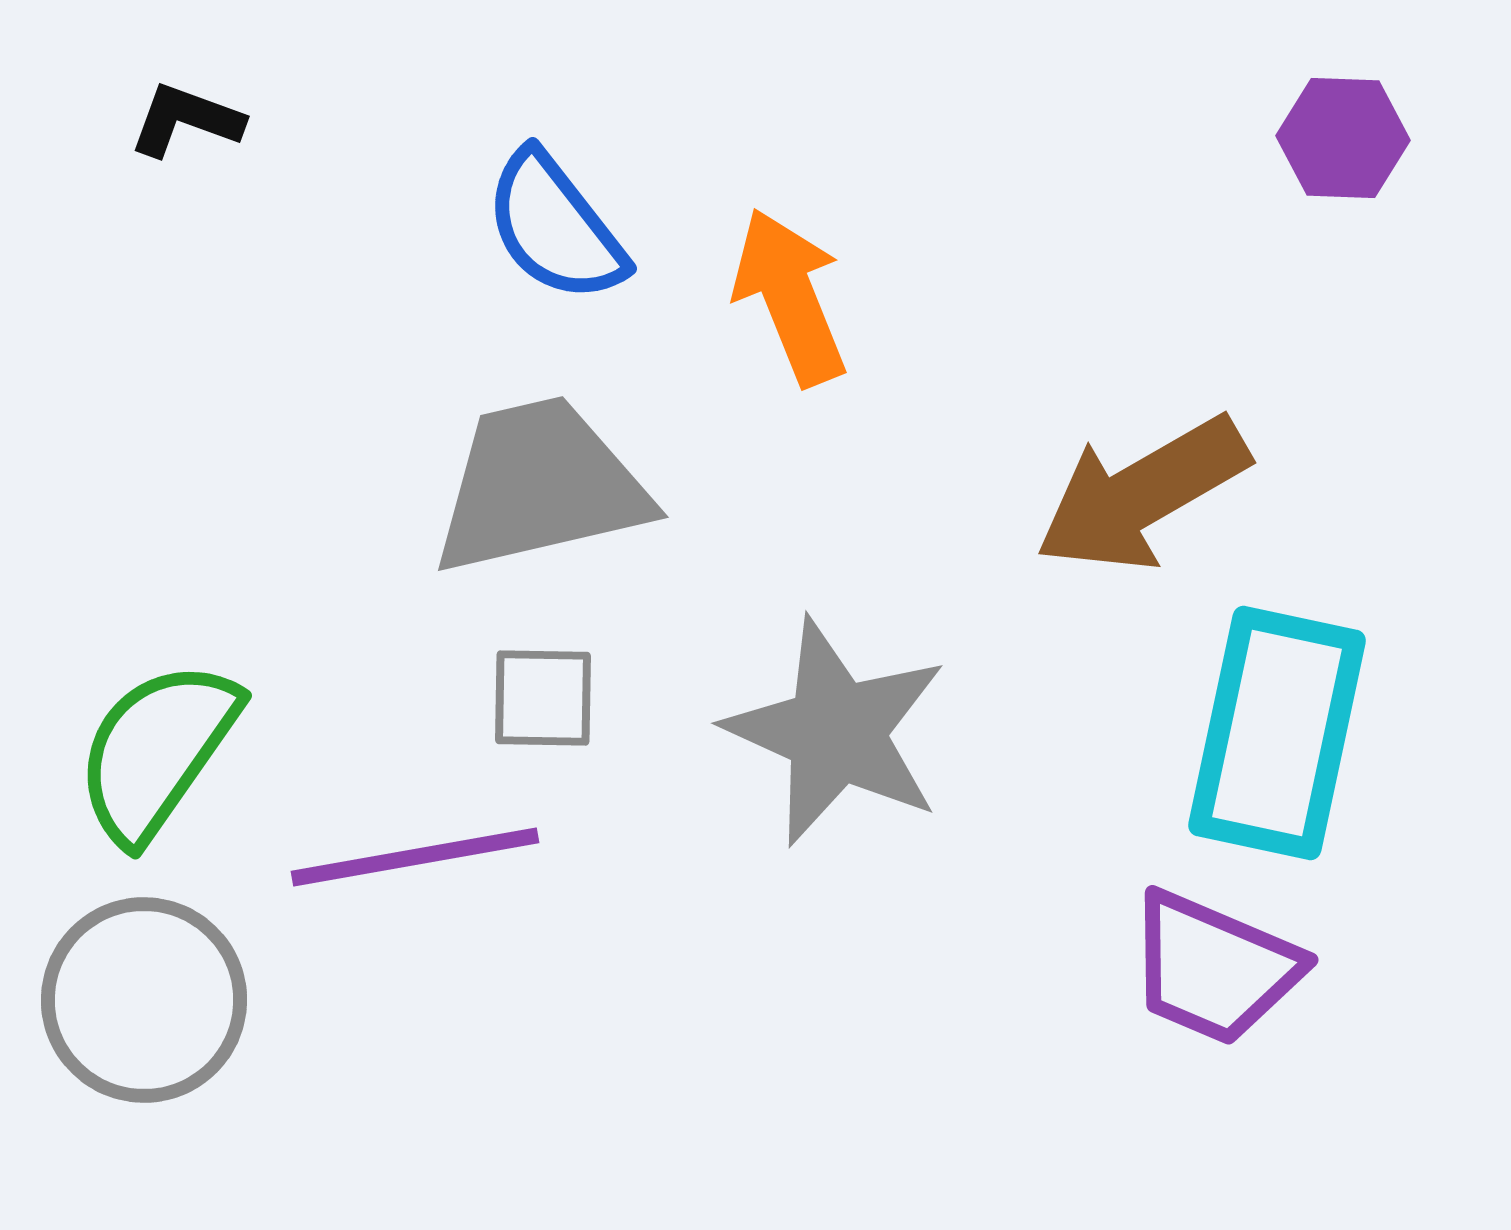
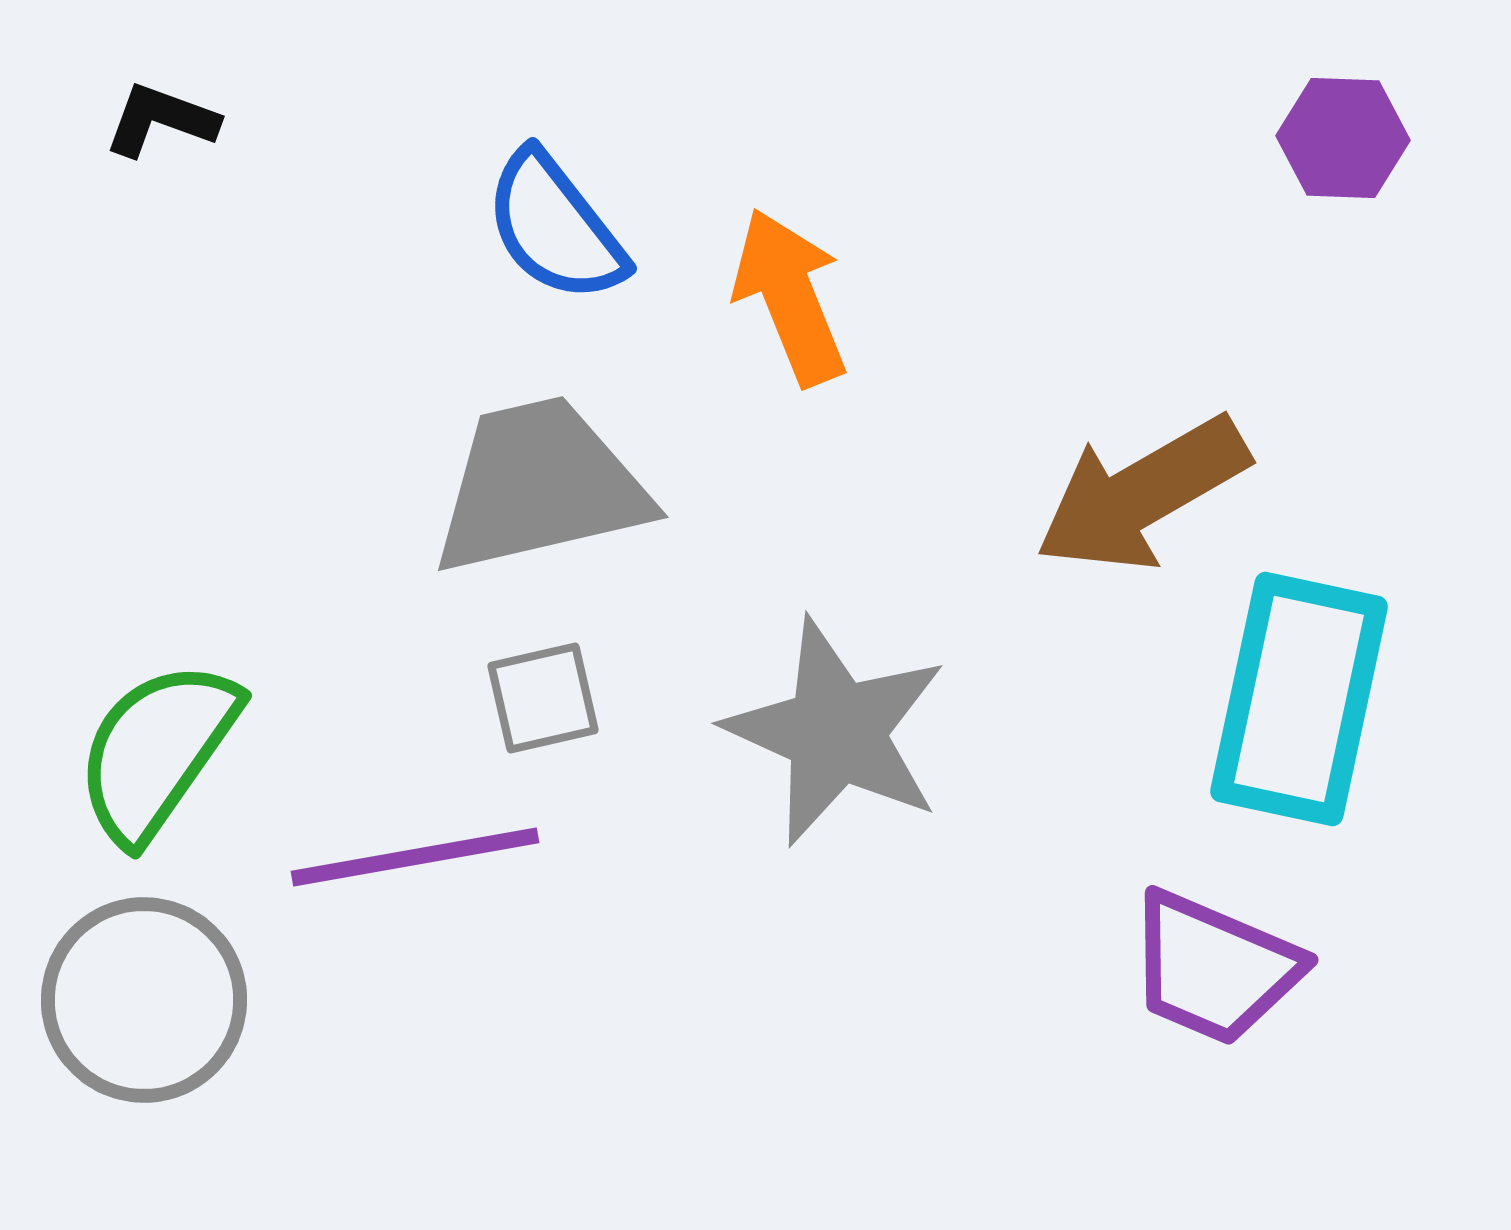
black L-shape: moved 25 px left
gray square: rotated 14 degrees counterclockwise
cyan rectangle: moved 22 px right, 34 px up
